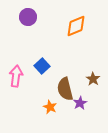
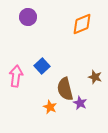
orange diamond: moved 6 px right, 2 px up
brown star: moved 2 px right, 2 px up; rotated 16 degrees counterclockwise
purple star: rotated 16 degrees counterclockwise
